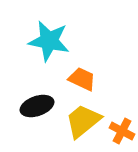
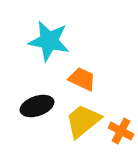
orange cross: moved 1 px left
